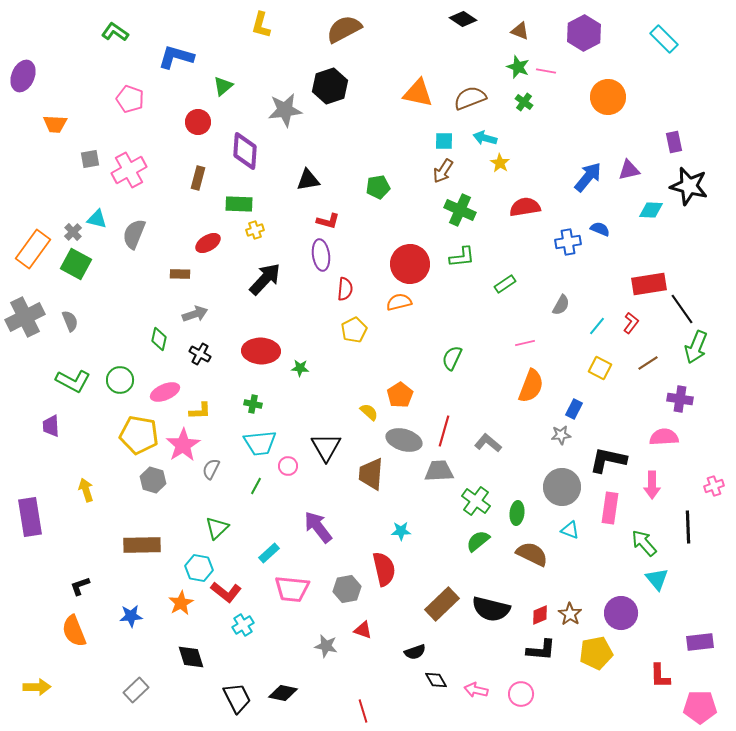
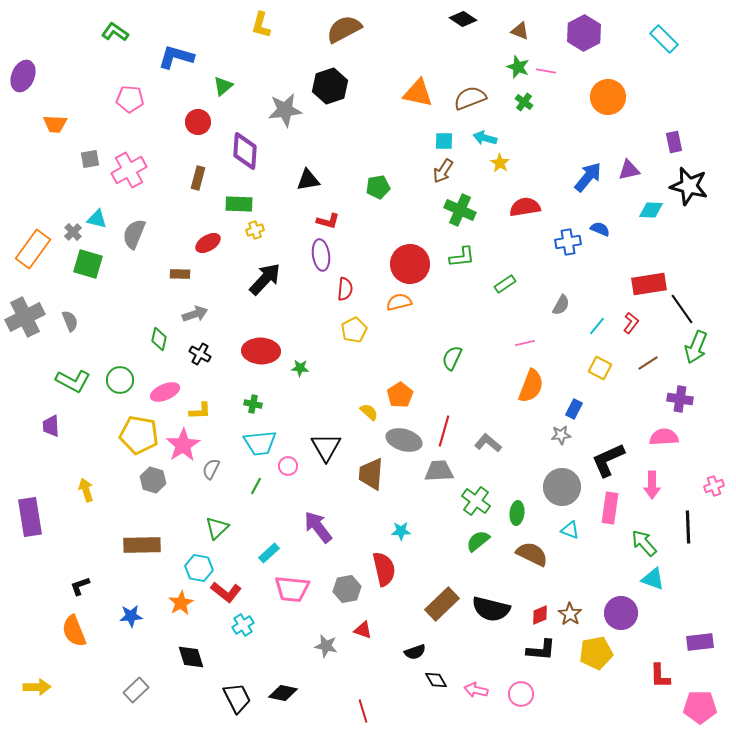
pink pentagon at (130, 99): rotated 16 degrees counterclockwise
green square at (76, 264): moved 12 px right; rotated 12 degrees counterclockwise
black L-shape at (608, 460): rotated 36 degrees counterclockwise
cyan triangle at (657, 579): moved 4 px left; rotated 30 degrees counterclockwise
